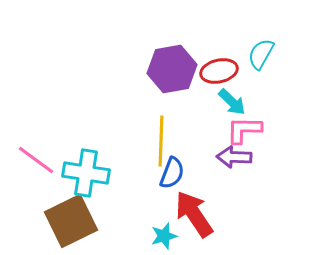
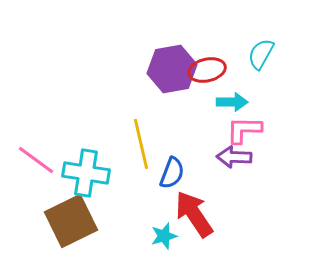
red ellipse: moved 12 px left, 1 px up
cyan arrow: rotated 44 degrees counterclockwise
yellow line: moved 20 px left, 3 px down; rotated 15 degrees counterclockwise
